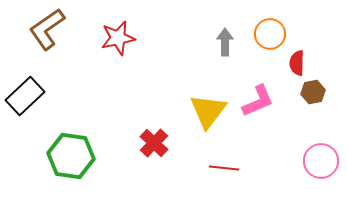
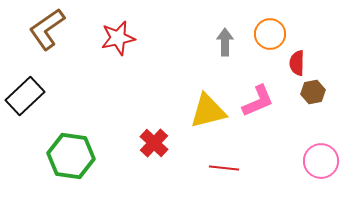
yellow triangle: rotated 39 degrees clockwise
